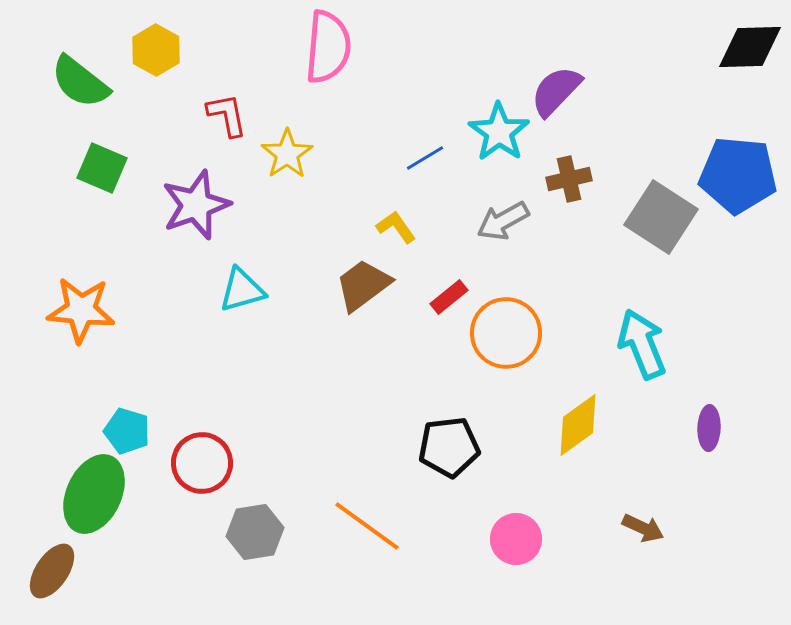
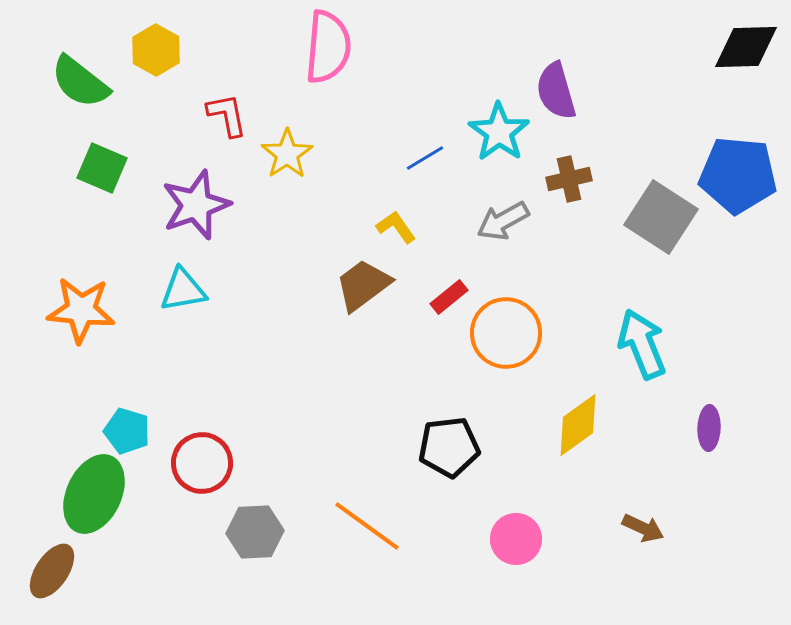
black diamond: moved 4 px left
purple semicircle: rotated 60 degrees counterclockwise
cyan triangle: moved 59 px left; rotated 6 degrees clockwise
gray hexagon: rotated 6 degrees clockwise
